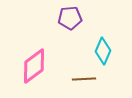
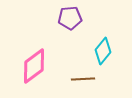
cyan diamond: rotated 16 degrees clockwise
brown line: moved 1 px left
